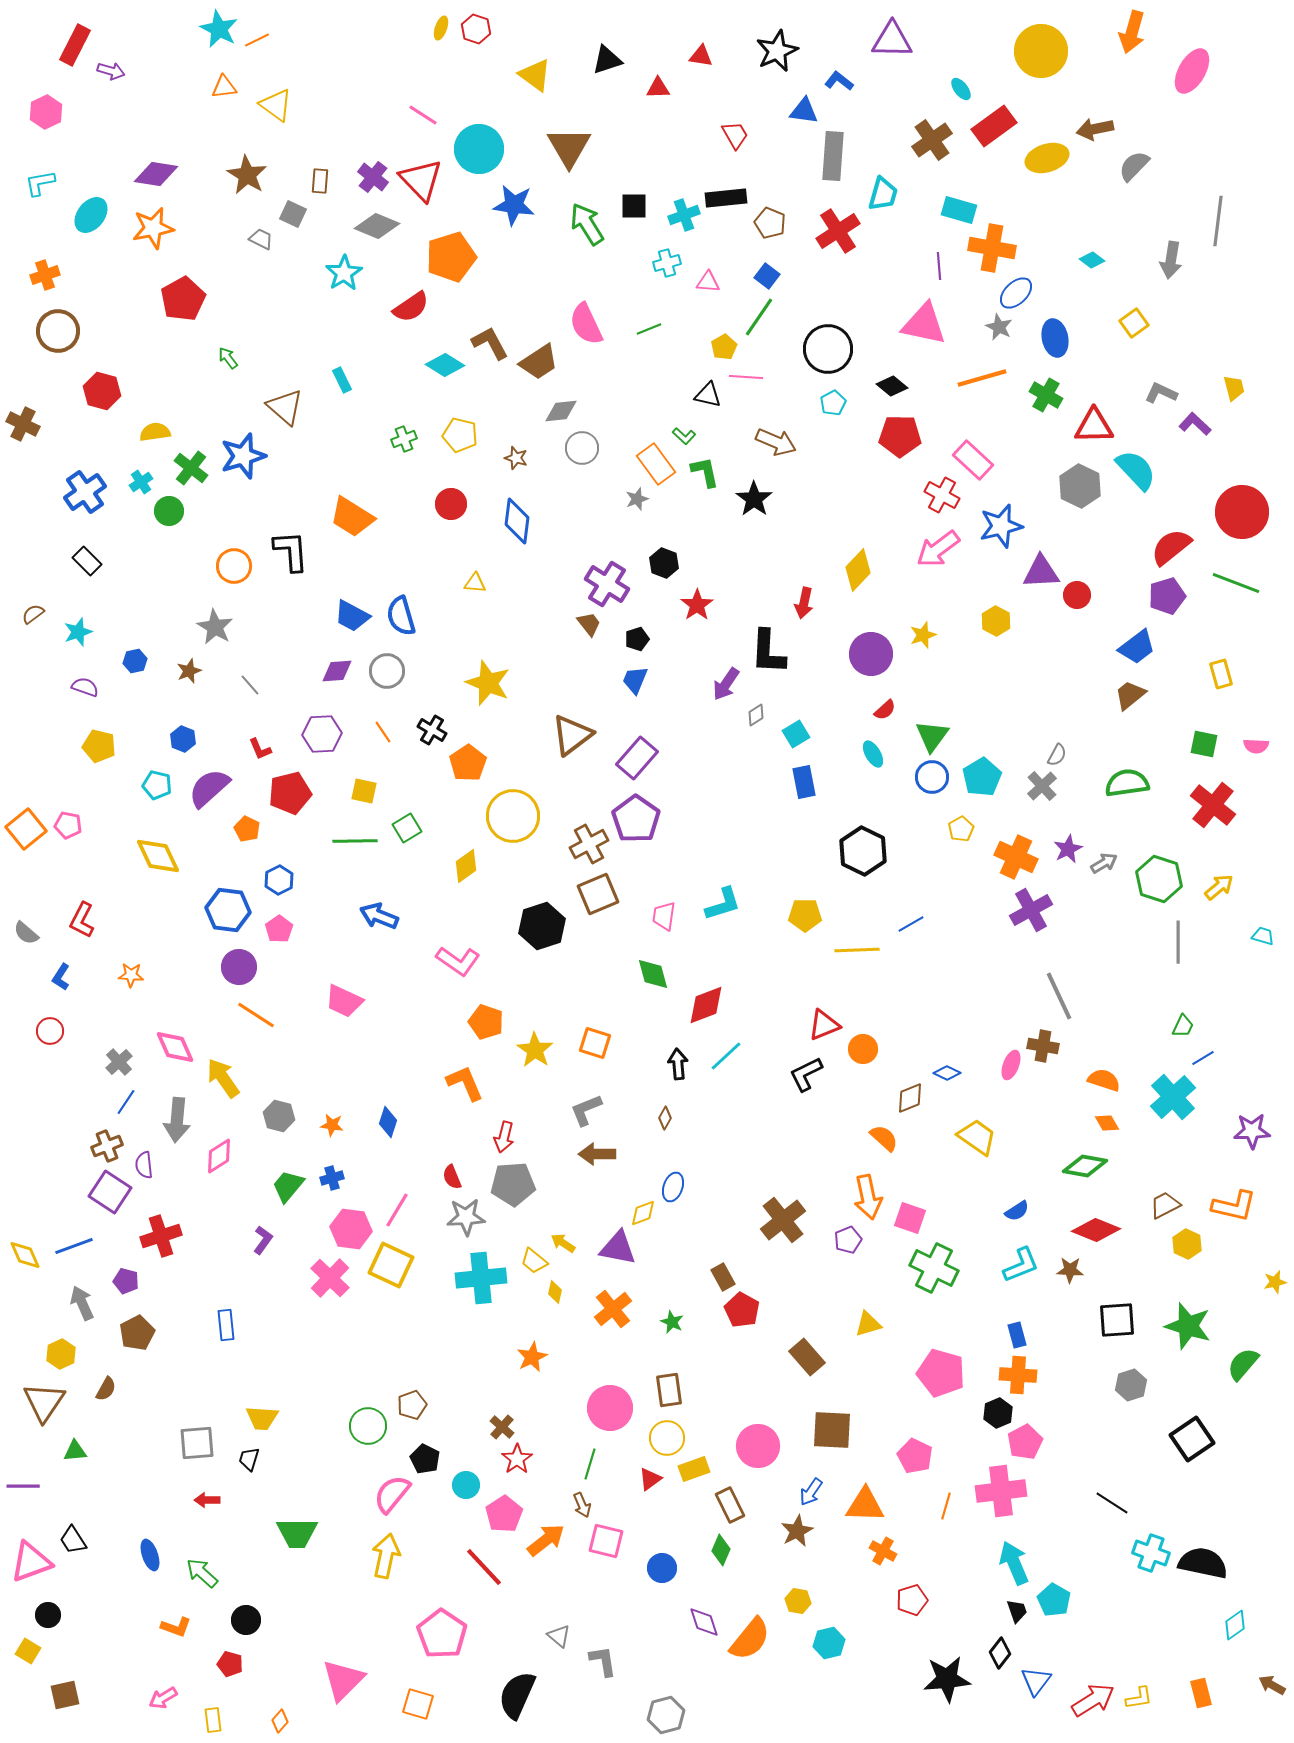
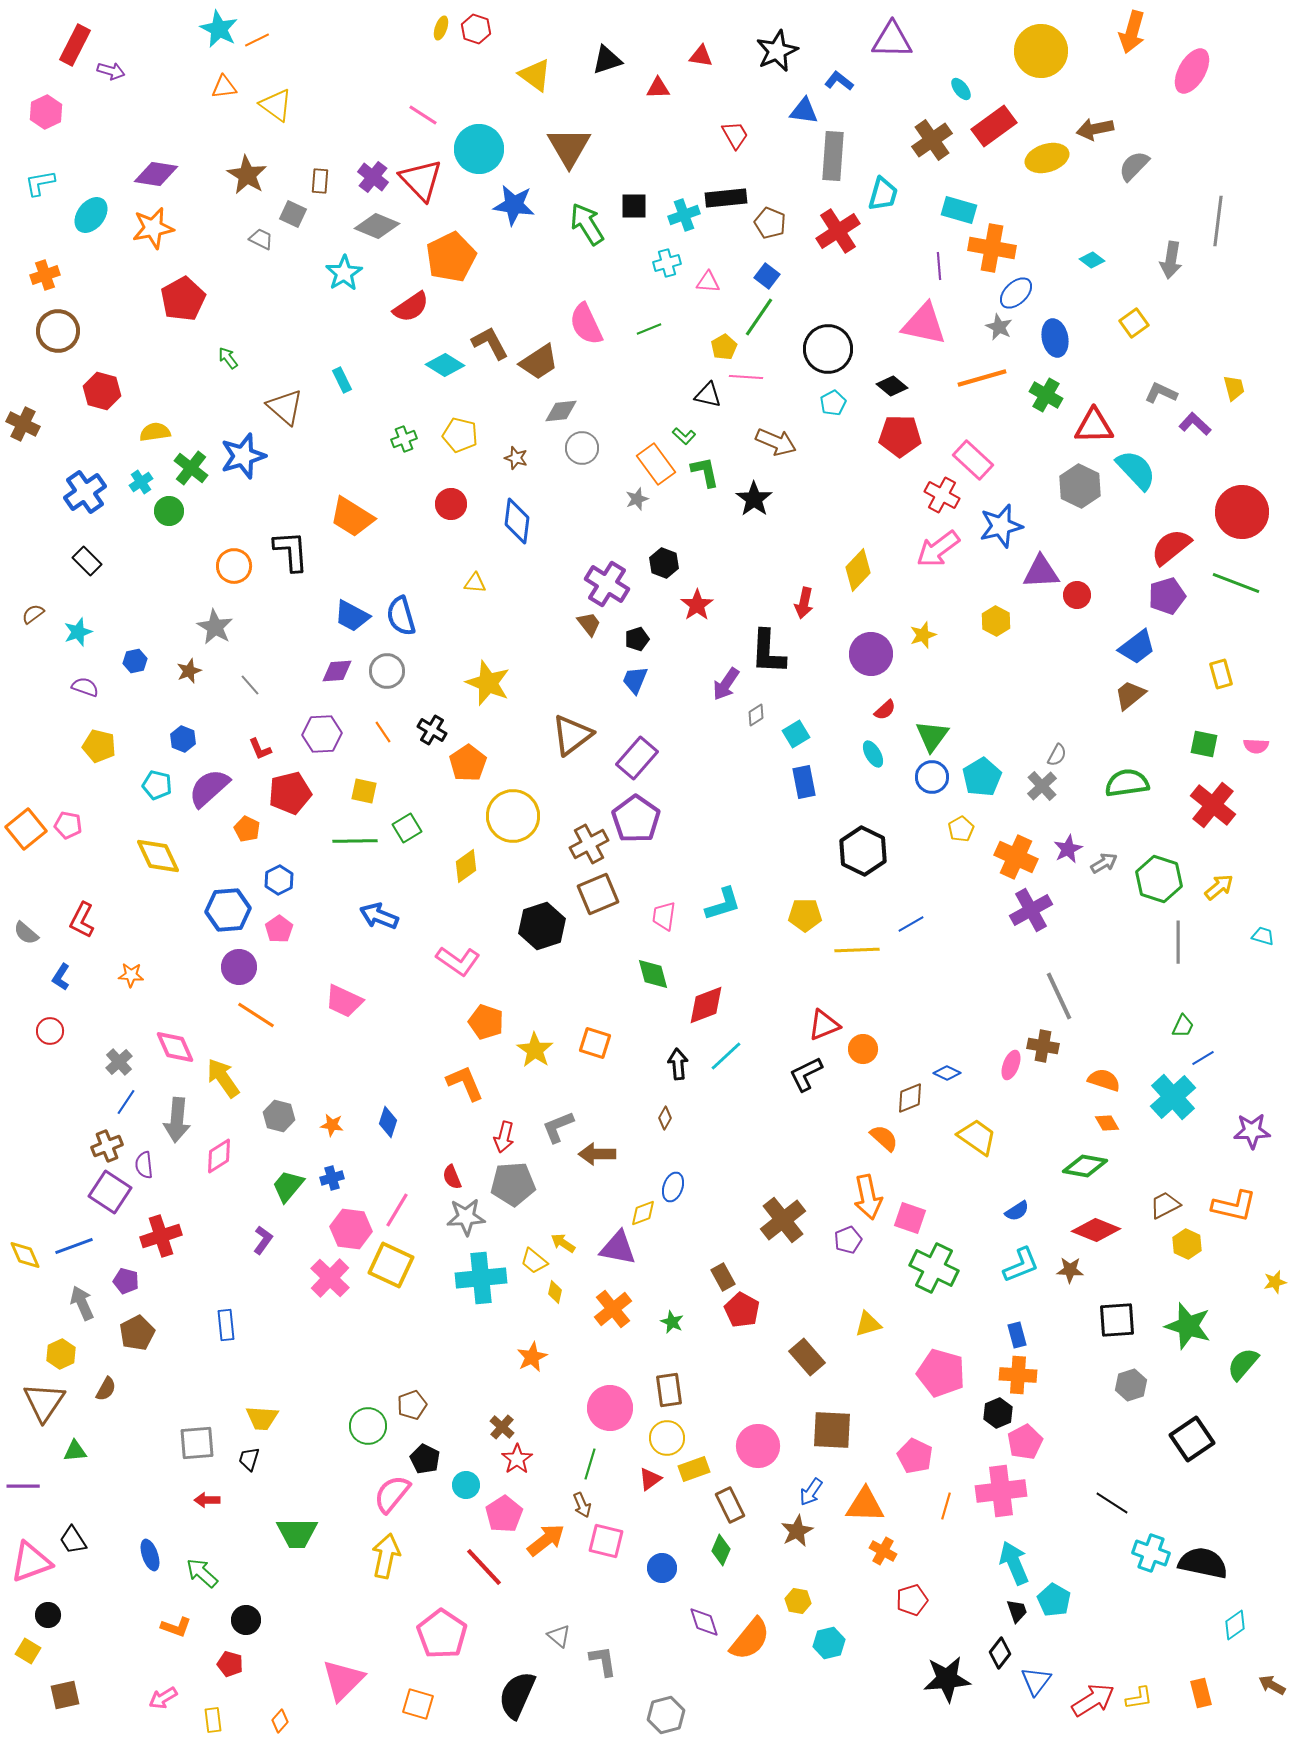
orange pentagon at (451, 257): rotated 9 degrees counterclockwise
blue hexagon at (228, 910): rotated 12 degrees counterclockwise
gray L-shape at (586, 1110): moved 28 px left, 17 px down
